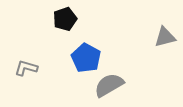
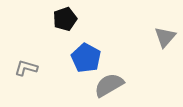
gray triangle: rotated 35 degrees counterclockwise
